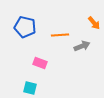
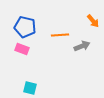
orange arrow: moved 1 px left, 2 px up
pink rectangle: moved 18 px left, 14 px up
